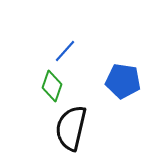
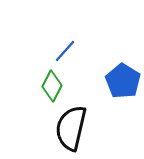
blue pentagon: rotated 24 degrees clockwise
green diamond: rotated 8 degrees clockwise
